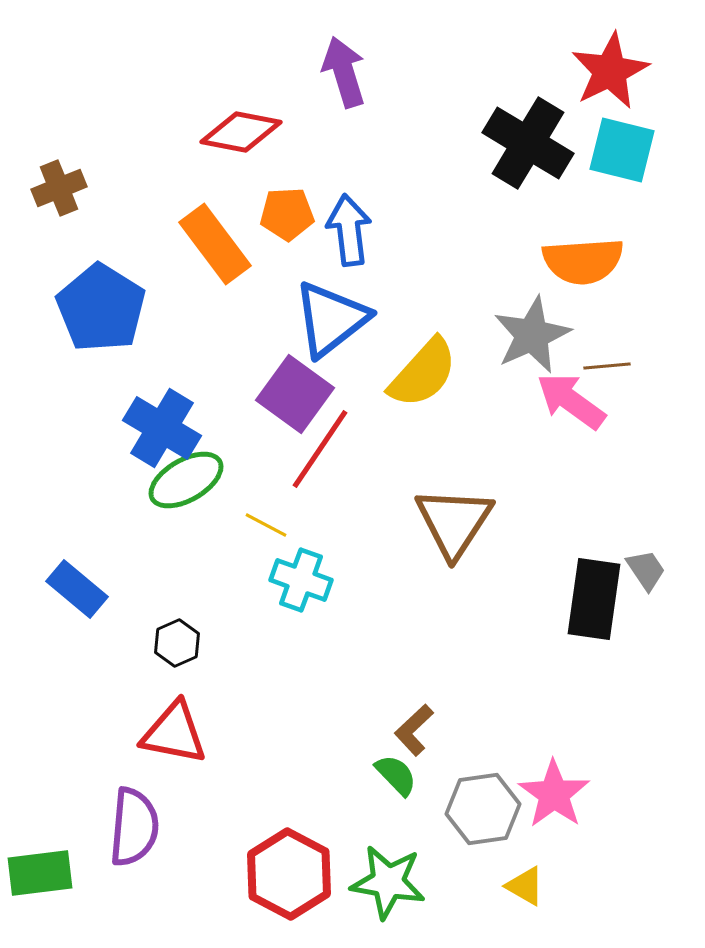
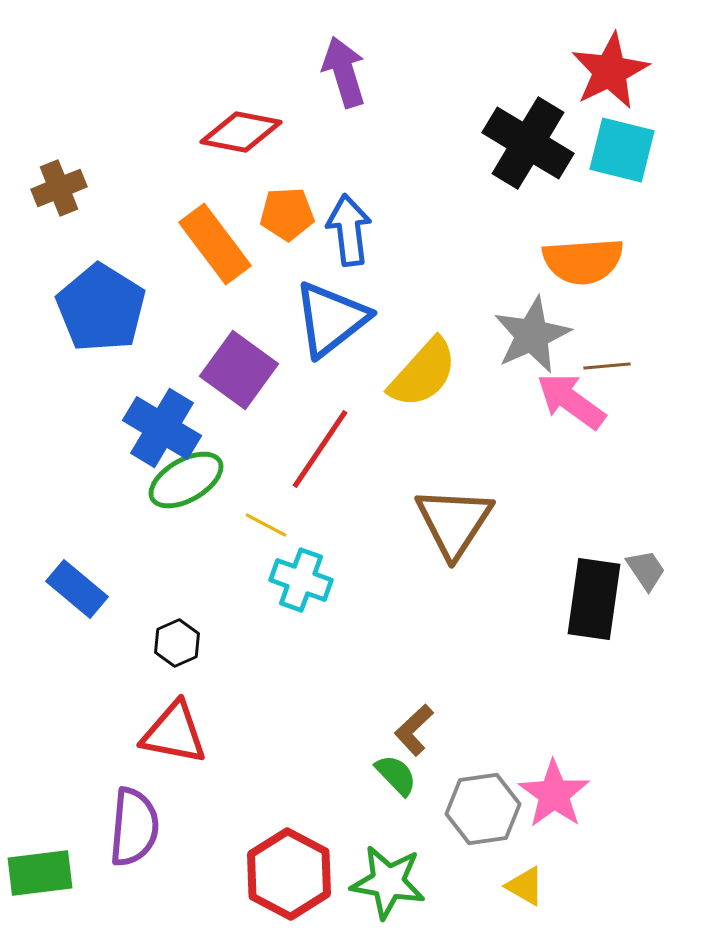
purple square: moved 56 px left, 24 px up
